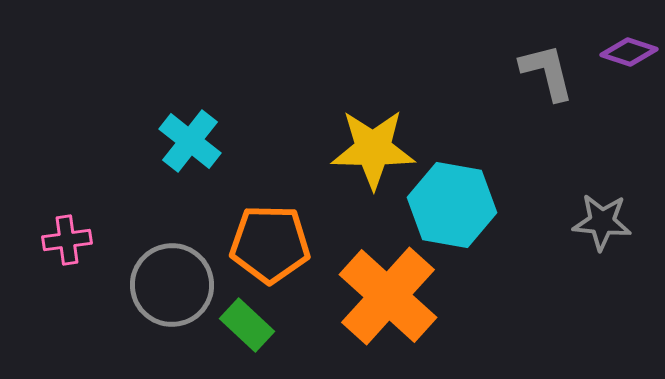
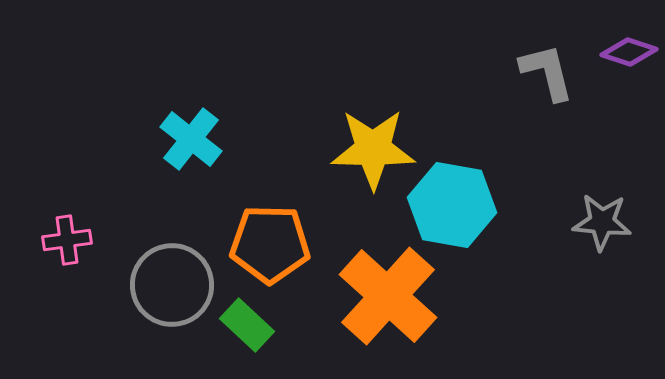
cyan cross: moved 1 px right, 2 px up
